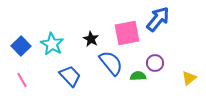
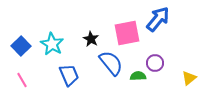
blue trapezoid: moved 1 px left, 1 px up; rotated 20 degrees clockwise
